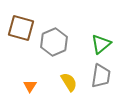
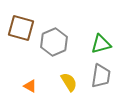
green triangle: rotated 25 degrees clockwise
orange triangle: rotated 32 degrees counterclockwise
